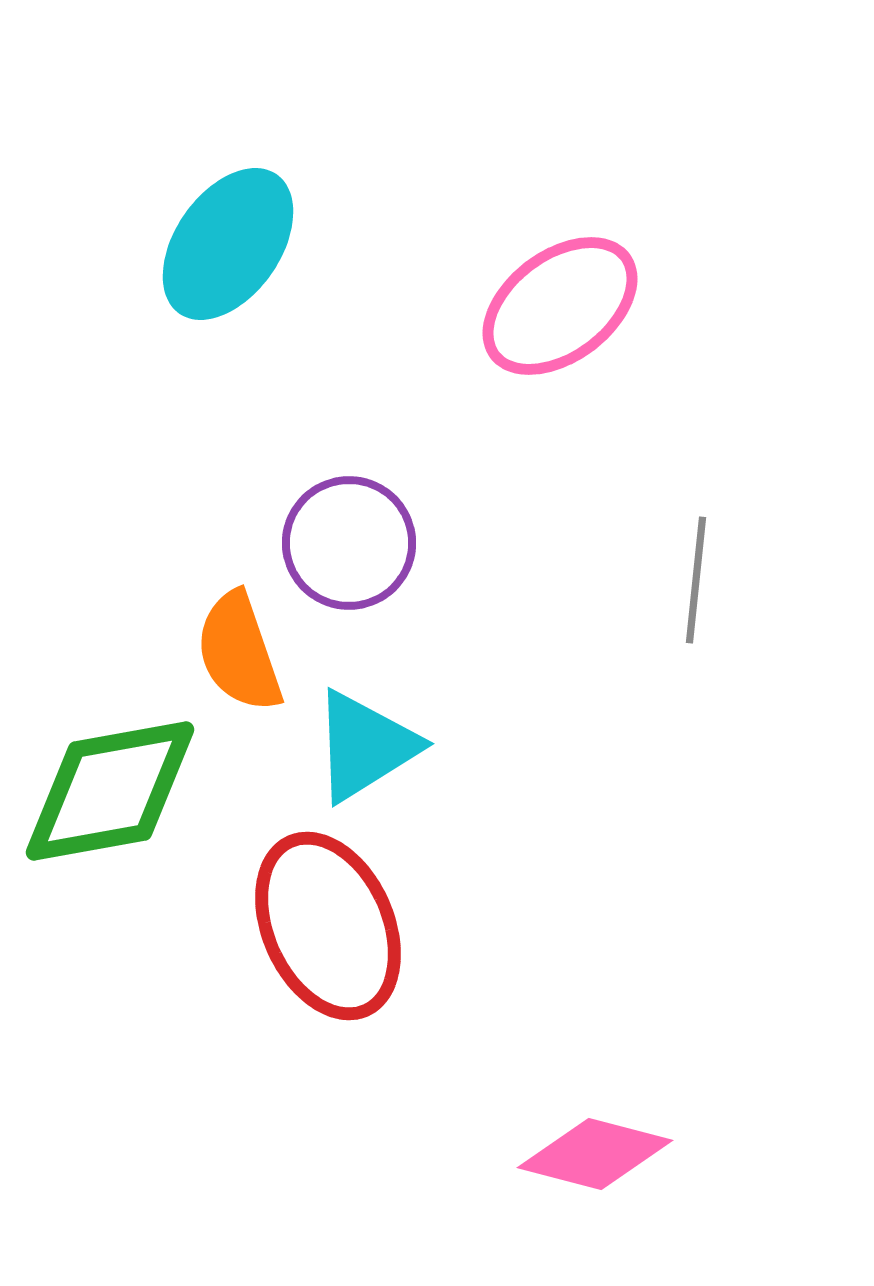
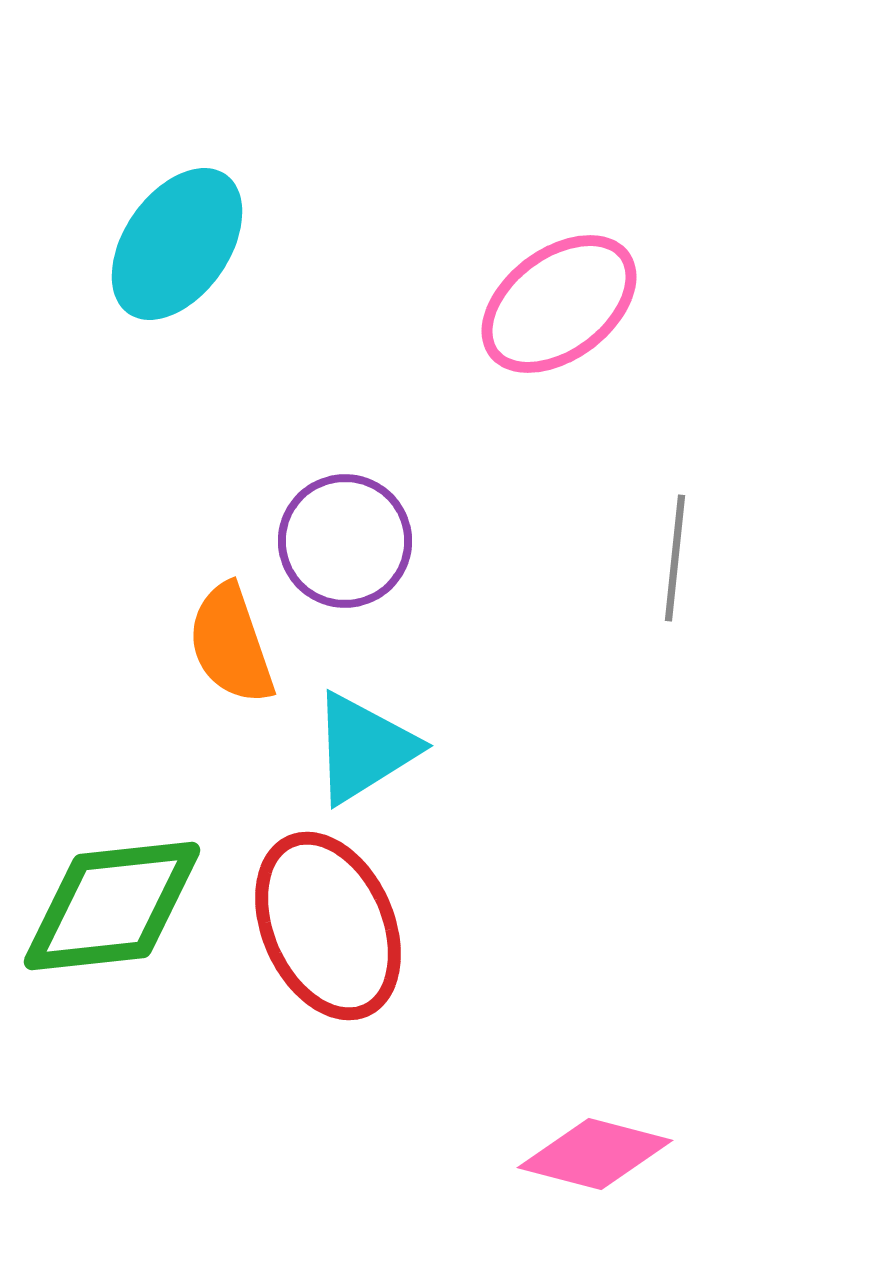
cyan ellipse: moved 51 px left
pink ellipse: moved 1 px left, 2 px up
purple circle: moved 4 px left, 2 px up
gray line: moved 21 px left, 22 px up
orange semicircle: moved 8 px left, 8 px up
cyan triangle: moved 1 px left, 2 px down
green diamond: moved 2 px right, 115 px down; rotated 4 degrees clockwise
